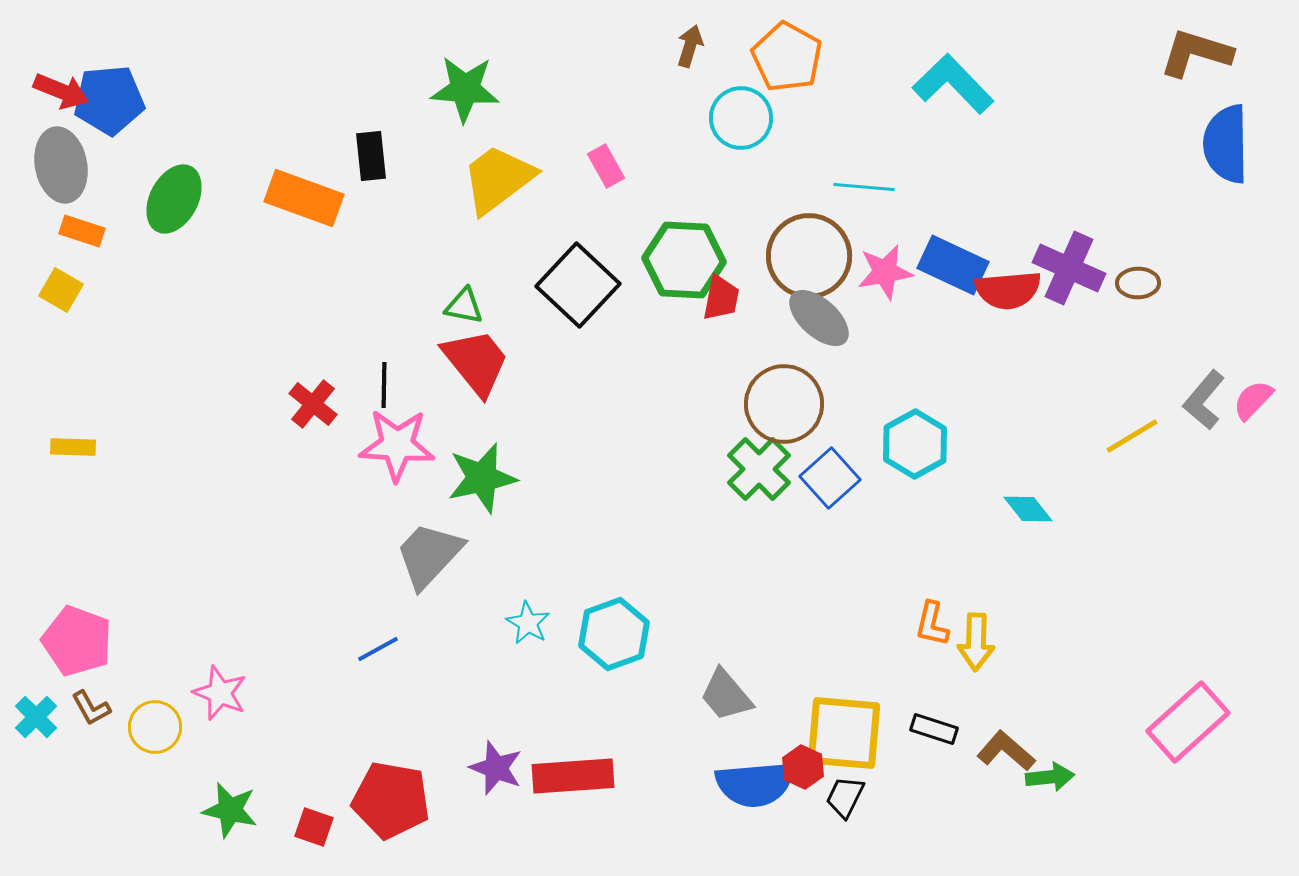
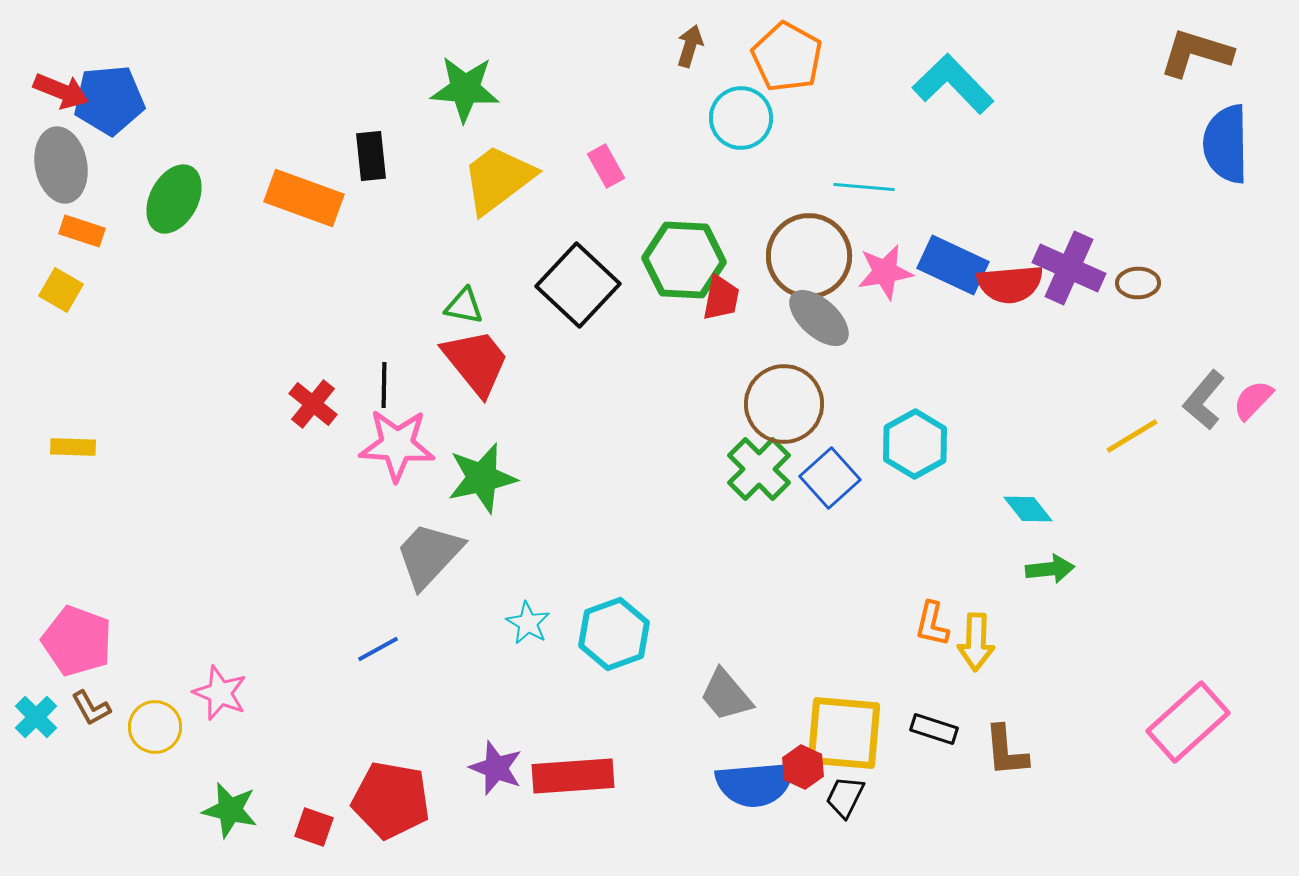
red semicircle at (1008, 290): moved 2 px right, 6 px up
brown L-shape at (1006, 751): rotated 136 degrees counterclockwise
green arrow at (1050, 777): moved 208 px up
